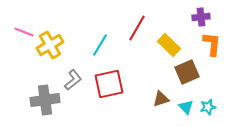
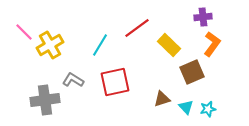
purple cross: moved 2 px right
red line: rotated 24 degrees clockwise
pink line: rotated 24 degrees clockwise
orange L-shape: rotated 30 degrees clockwise
brown square: moved 5 px right
gray L-shape: rotated 110 degrees counterclockwise
red square: moved 6 px right, 2 px up
brown triangle: moved 1 px right
cyan star: moved 2 px down
